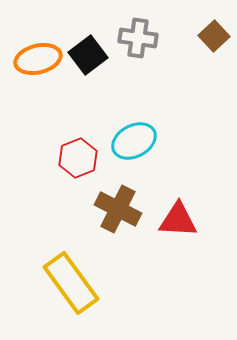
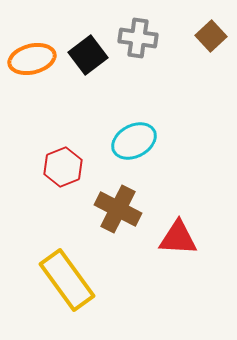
brown square: moved 3 px left
orange ellipse: moved 6 px left
red hexagon: moved 15 px left, 9 px down
red triangle: moved 18 px down
yellow rectangle: moved 4 px left, 3 px up
